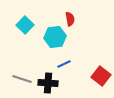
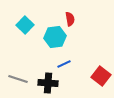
gray line: moved 4 px left
